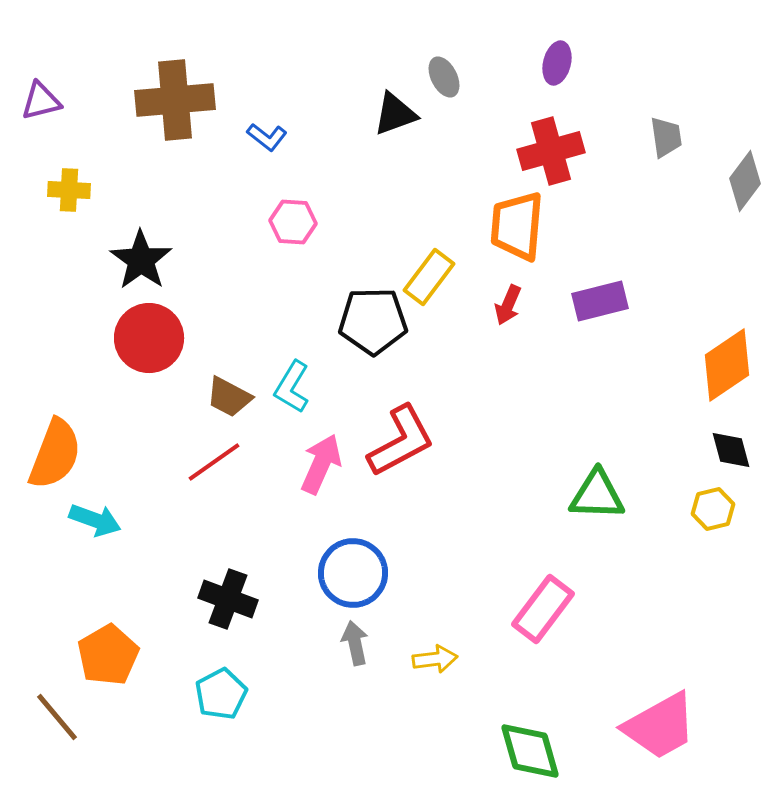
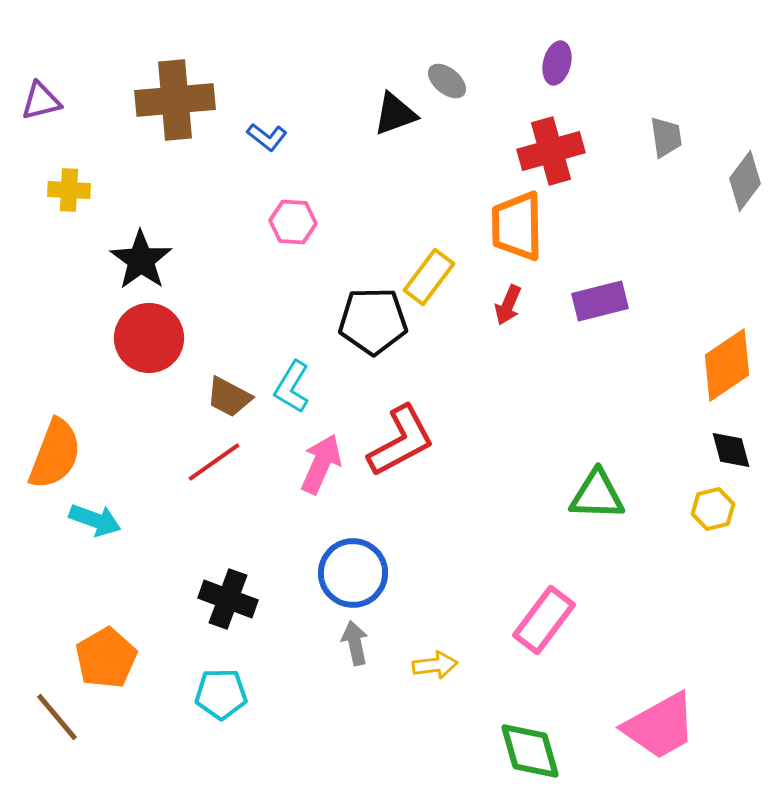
gray ellipse: moved 3 px right, 4 px down; rotated 24 degrees counterclockwise
orange trapezoid: rotated 6 degrees counterclockwise
pink rectangle: moved 1 px right, 11 px down
orange pentagon: moved 2 px left, 3 px down
yellow arrow: moved 6 px down
cyan pentagon: rotated 27 degrees clockwise
